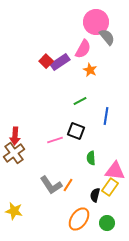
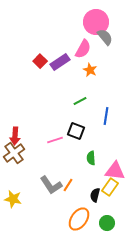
gray semicircle: moved 2 px left
red square: moved 6 px left
yellow star: moved 1 px left, 12 px up
